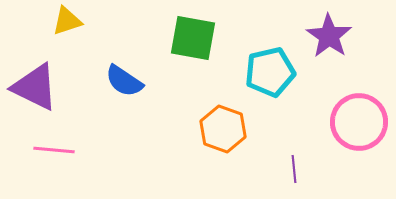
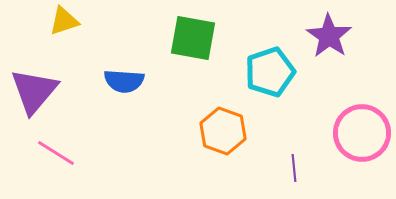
yellow triangle: moved 3 px left
cyan pentagon: rotated 6 degrees counterclockwise
blue semicircle: rotated 30 degrees counterclockwise
purple triangle: moved 1 px left, 4 px down; rotated 44 degrees clockwise
pink circle: moved 3 px right, 11 px down
orange hexagon: moved 2 px down
pink line: moved 2 px right, 3 px down; rotated 27 degrees clockwise
purple line: moved 1 px up
